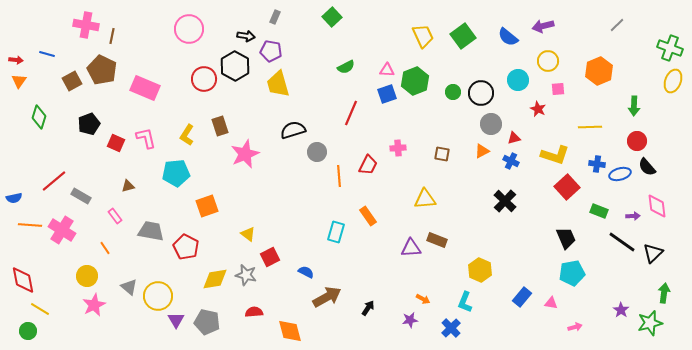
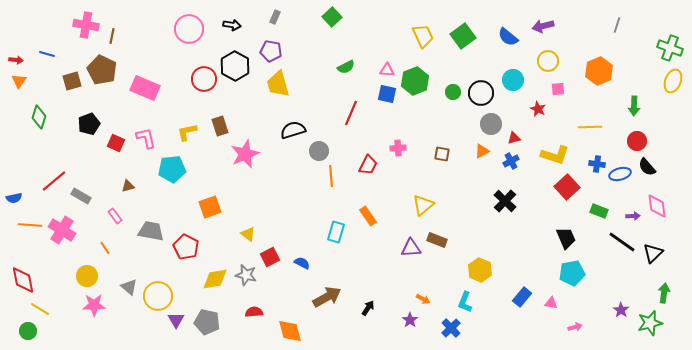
gray line at (617, 25): rotated 28 degrees counterclockwise
black arrow at (246, 36): moved 14 px left, 11 px up
cyan circle at (518, 80): moved 5 px left
brown square at (72, 81): rotated 12 degrees clockwise
blue square at (387, 94): rotated 30 degrees clockwise
yellow L-shape at (187, 135): moved 3 px up; rotated 45 degrees clockwise
gray circle at (317, 152): moved 2 px right, 1 px up
blue cross at (511, 161): rotated 35 degrees clockwise
cyan pentagon at (176, 173): moved 4 px left, 4 px up
orange line at (339, 176): moved 8 px left
yellow triangle at (425, 199): moved 2 px left, 6 px down; rotated 35 degrees counterclockwise
orange square at (207, 206): moved 3 px right, 1 px down
blue semicircle at (306, 272): moved 4 px left, 9 px up
pink star at (94, 305): rotated 25 degrees clockwise
purple star at (410, 320): rotated 28 degrees counterclockwise
